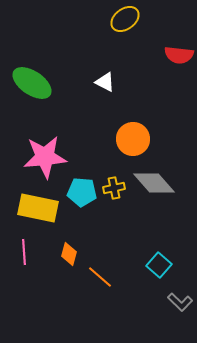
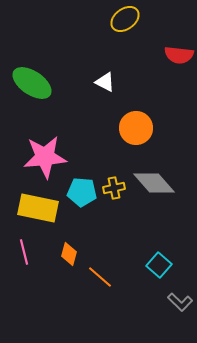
orange circle: moved 3 px right, 11 px up
pink line: rotated 10 degrees counterclockwise
